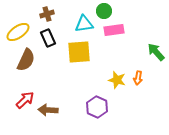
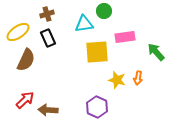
pink rectangle: moved 11 px right, 7 px down
yellow square: moved 18 px right
